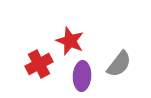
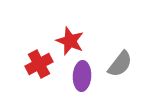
gray semicircle: moved 1 px right
